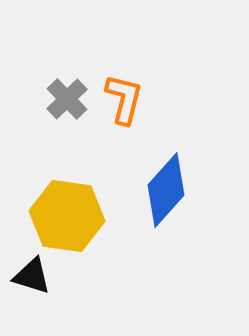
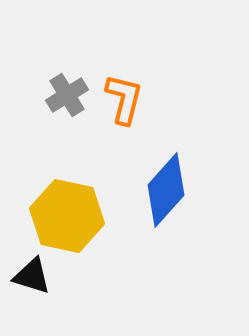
gray cross: moved 4 px up; rotated 12 degrees clockwise
yellow hexagon: rotated 4 degrees clockwise
